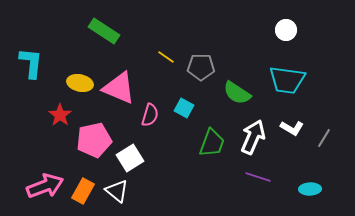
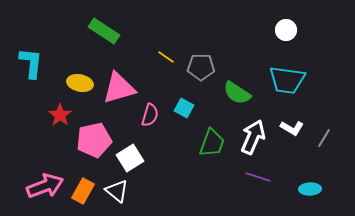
pink triangle: rotated 39 degrees counterclockwise
